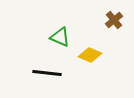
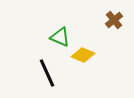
yellow diamond: moved 7 px left
black line: rotated 60 degrees clockwise
